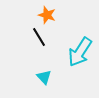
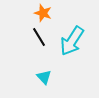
orange star: moved 4 px left, 2 px up
cyan arrow: moved 8 px left, 11 px up
